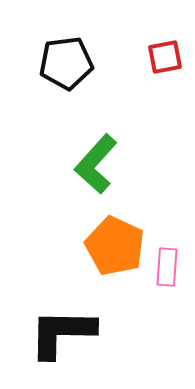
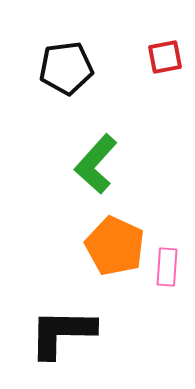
black pentagon: moved 5 px down
